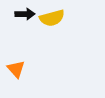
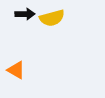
orange triangle: moved 1 px down; rotated 18 degrees counterclockwise
